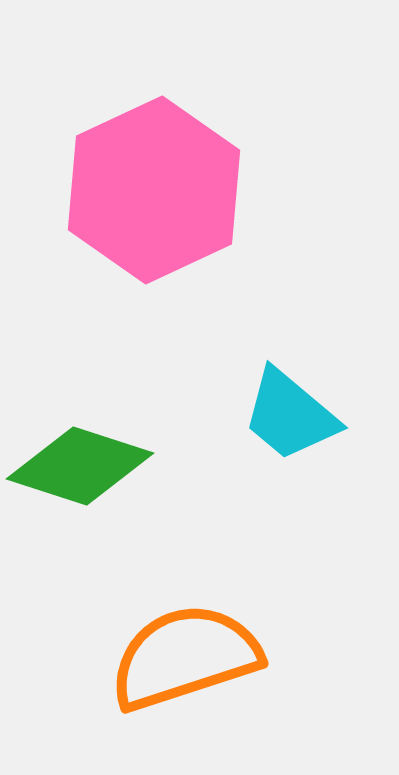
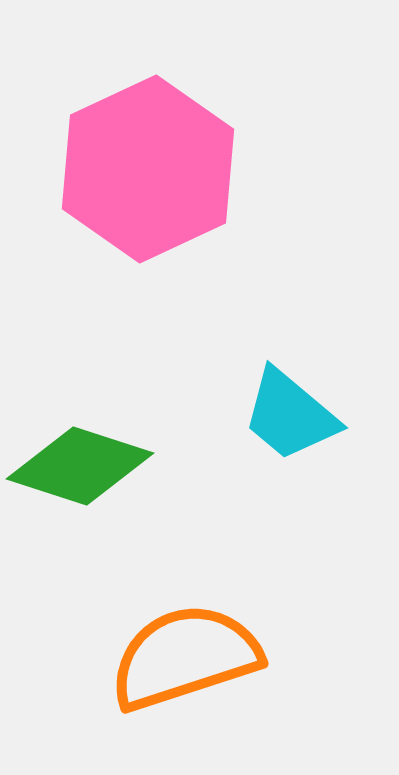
pink hexagon: moved 6 px left, 21 px up
